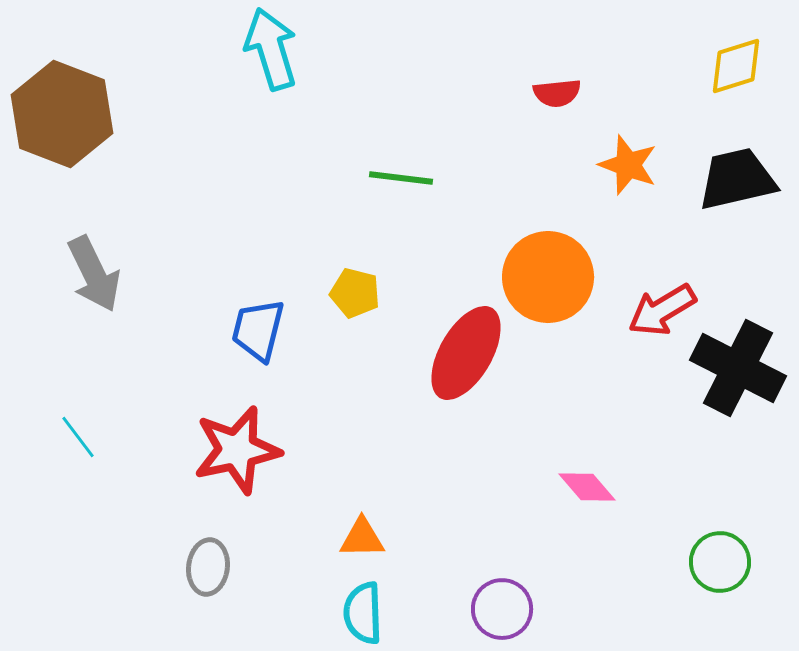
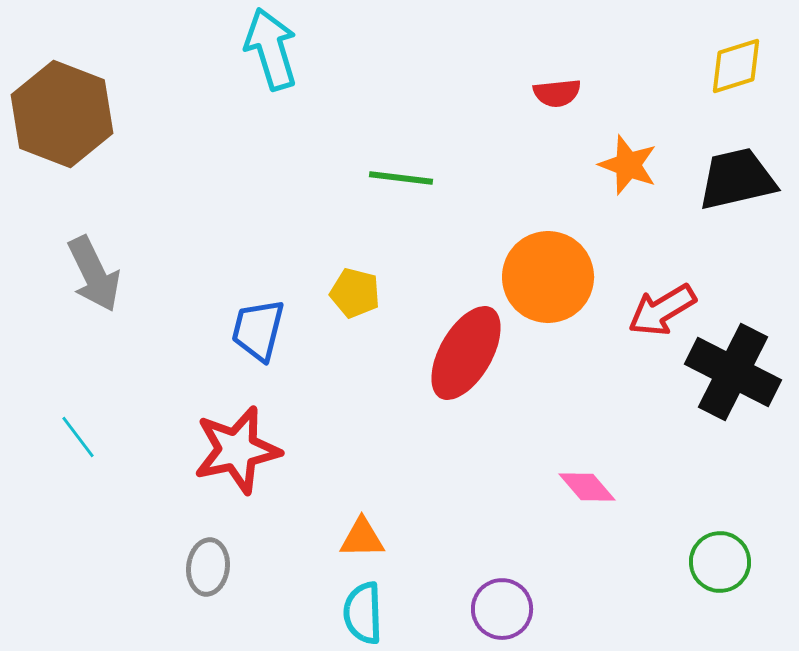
black cross: moved 5 px left, 4 px down
